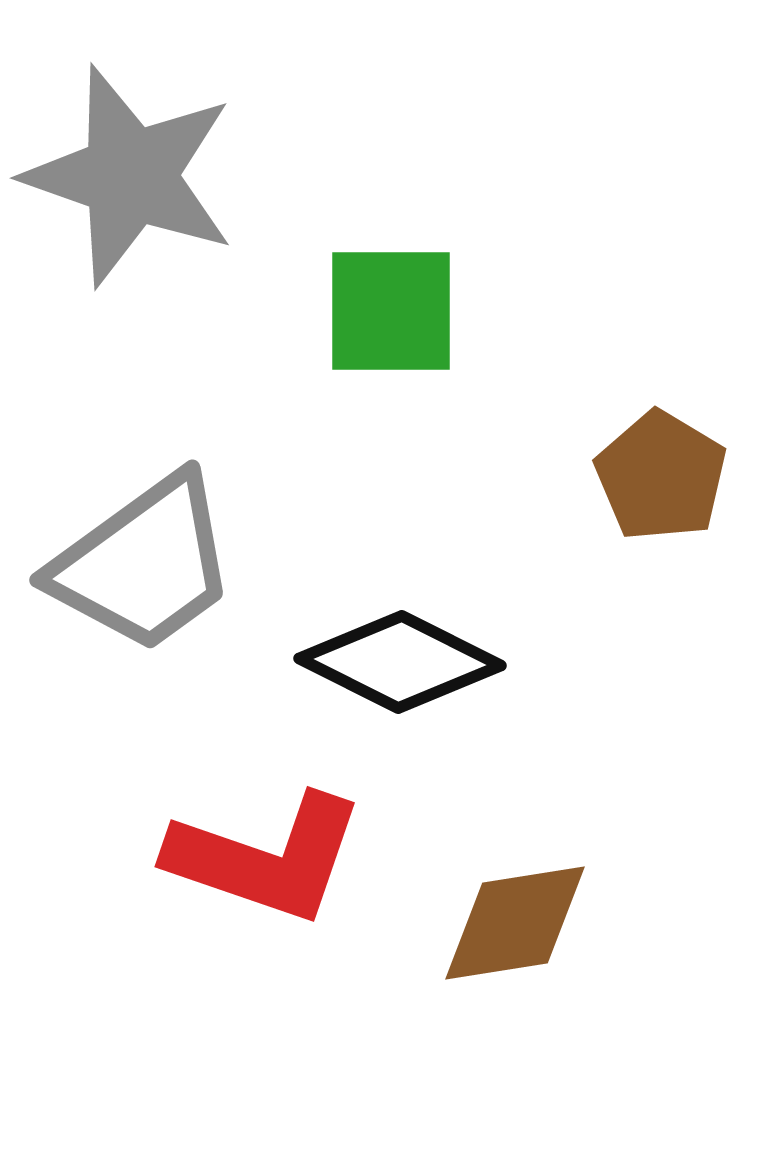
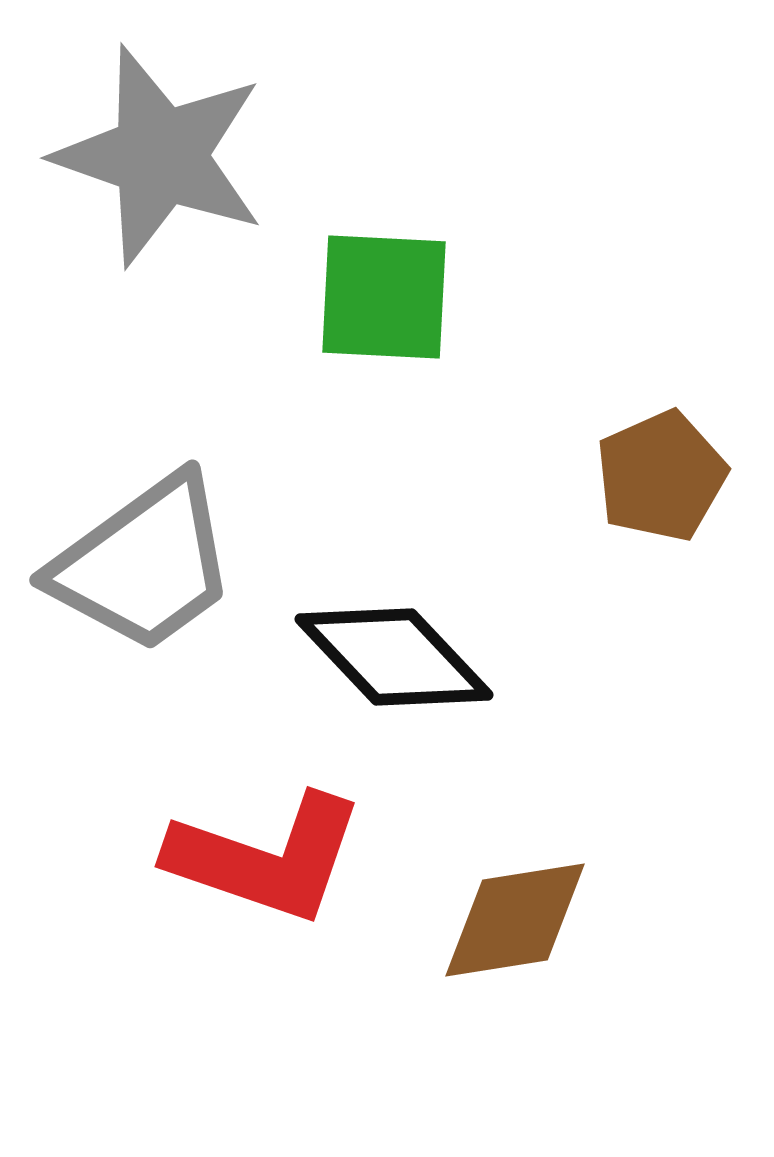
gray star: moved 30 px right, 20 px up
green square: moved 7 px left, 14 px up; rotated 3 degrees clockwise
brown pentagon: rotated 17 degrees clockwise
black diamond: moved 6 px left, 5 px up; rotated 20 degrees clockwise
brown diamond: moved 3 px up
